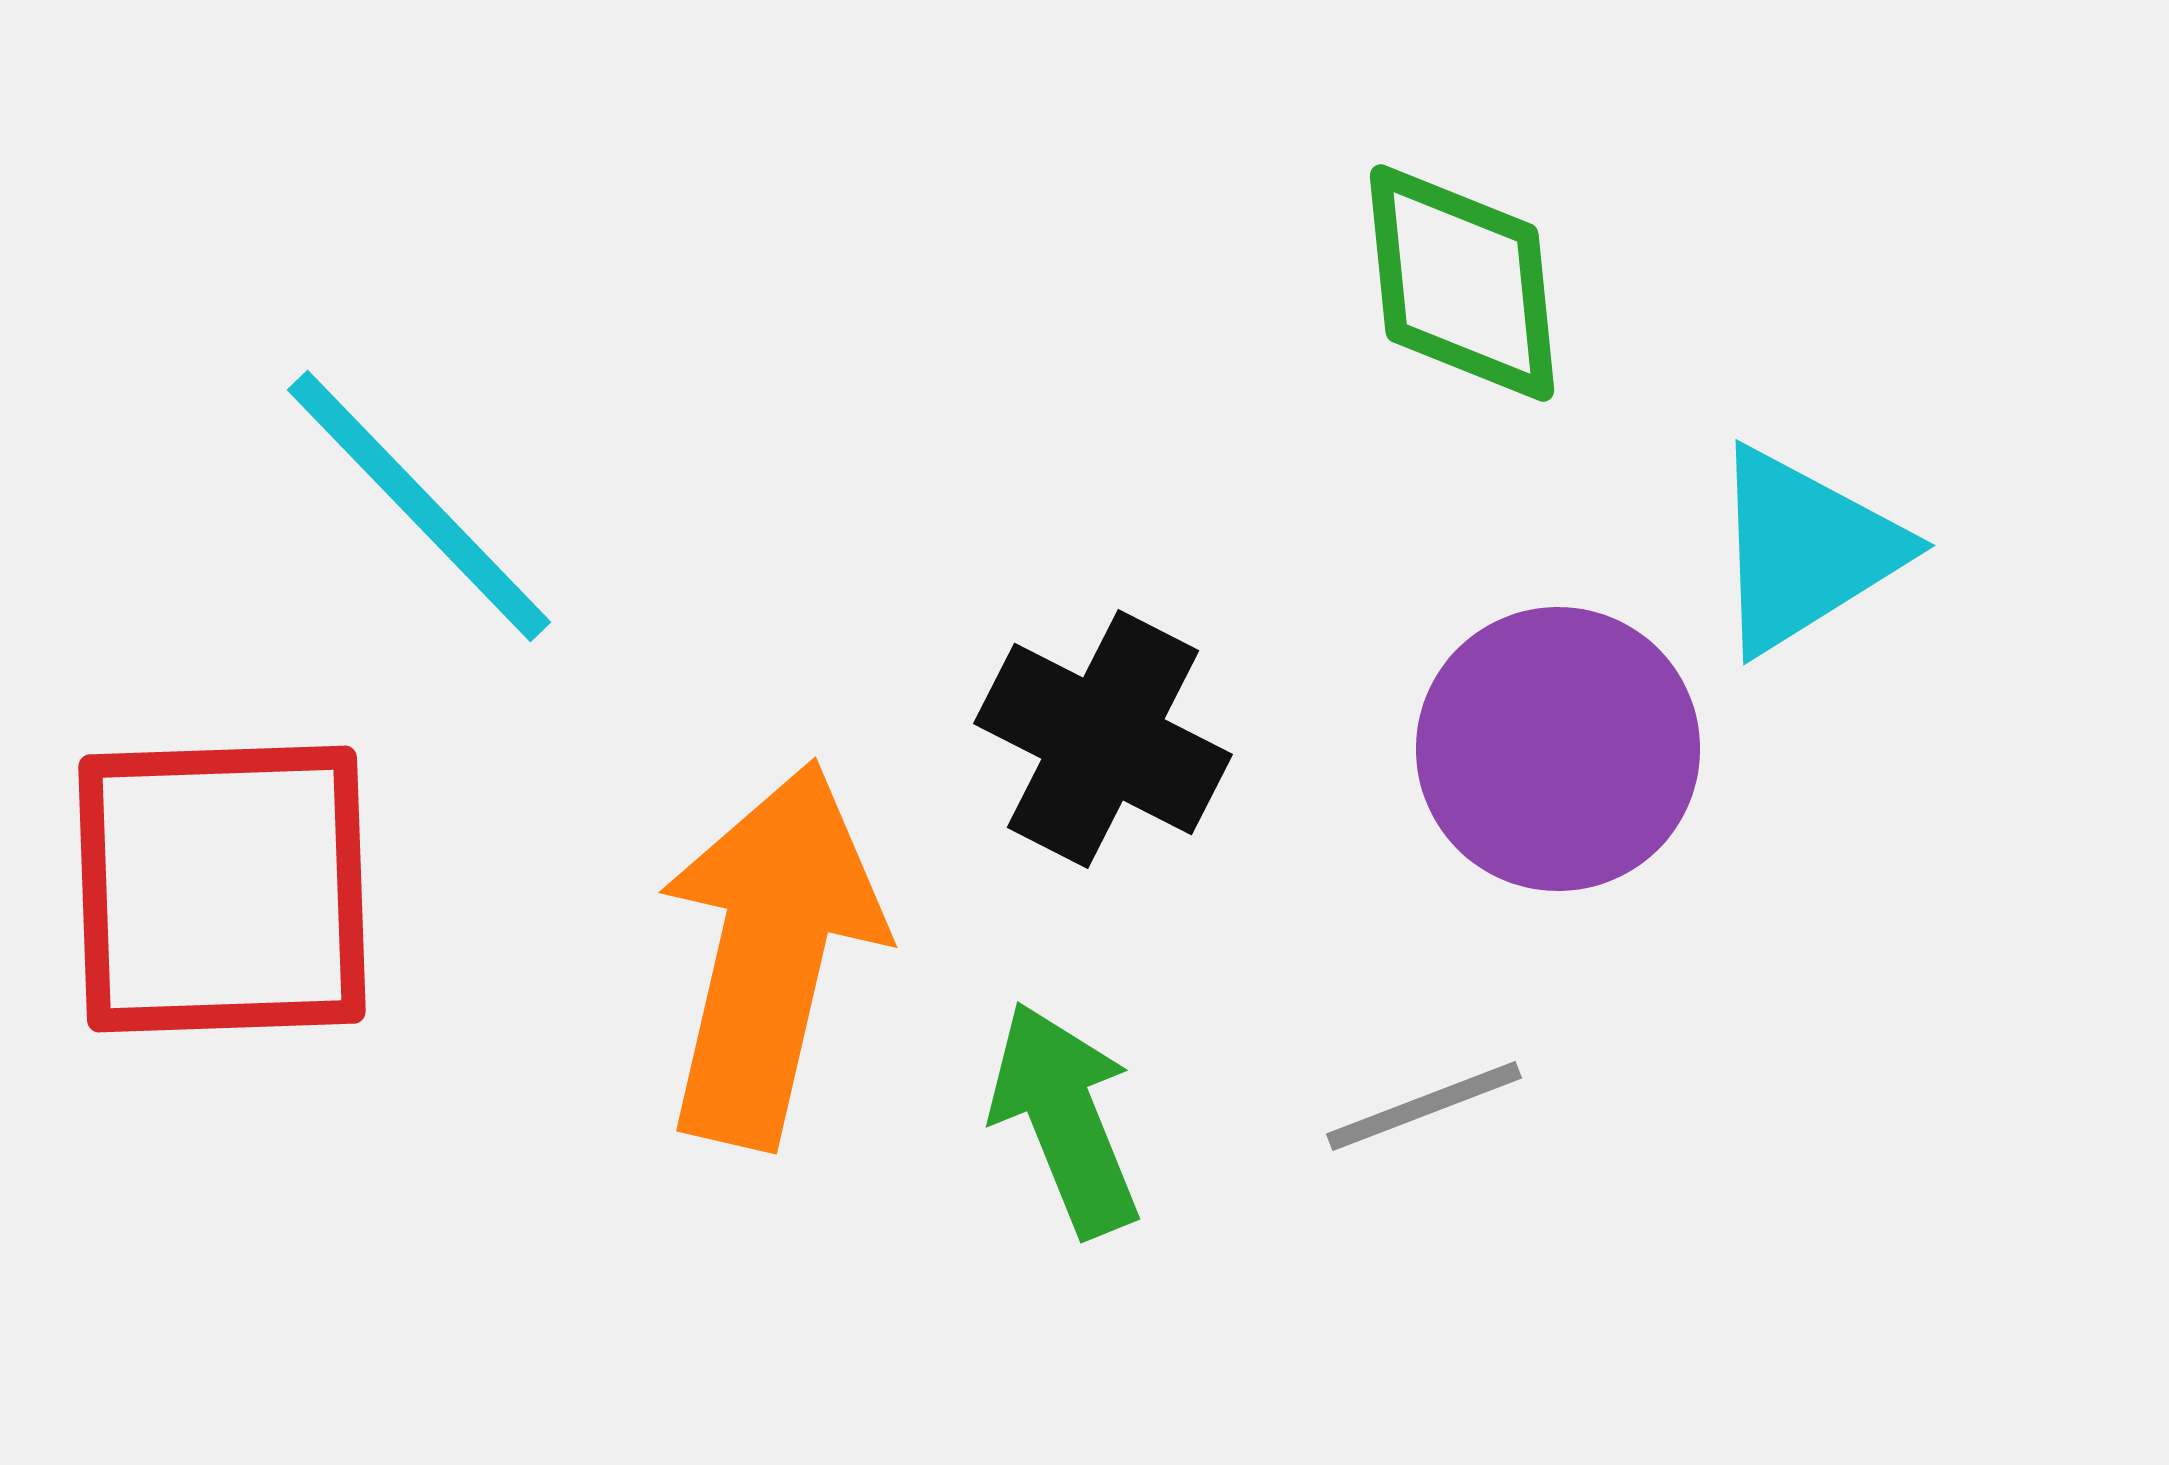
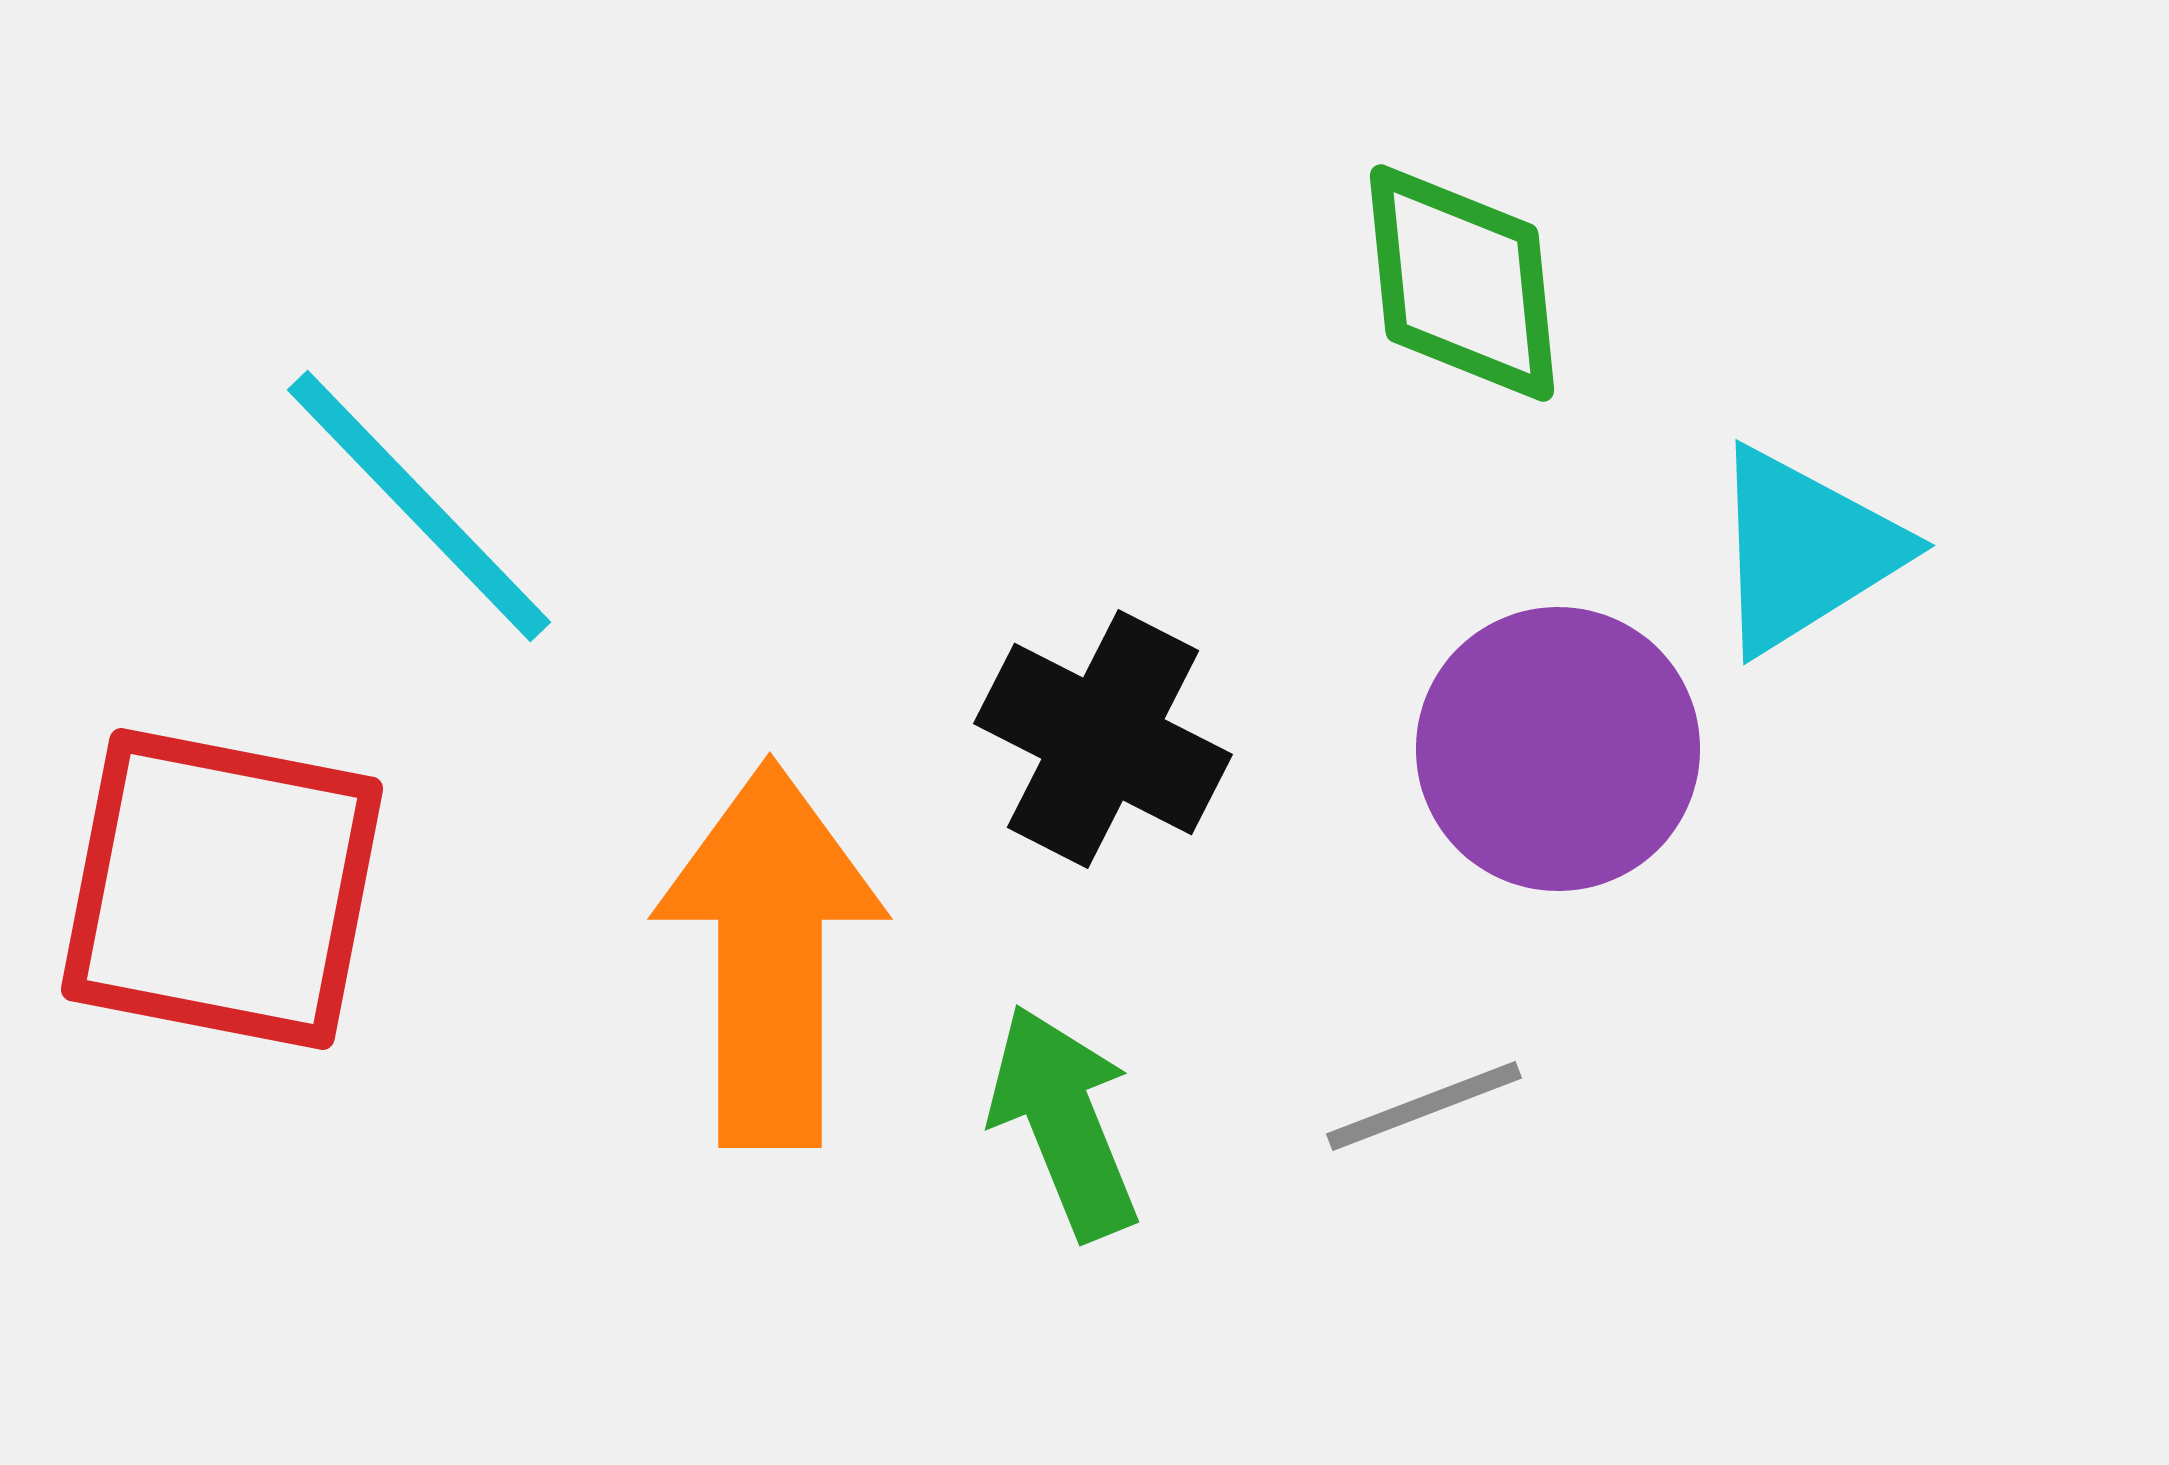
red square: rotated 13 degrees clockwise
orange arrow: rotated 13 degrees counterclockwise
green arrow: moved 1 px left, 3 px down
